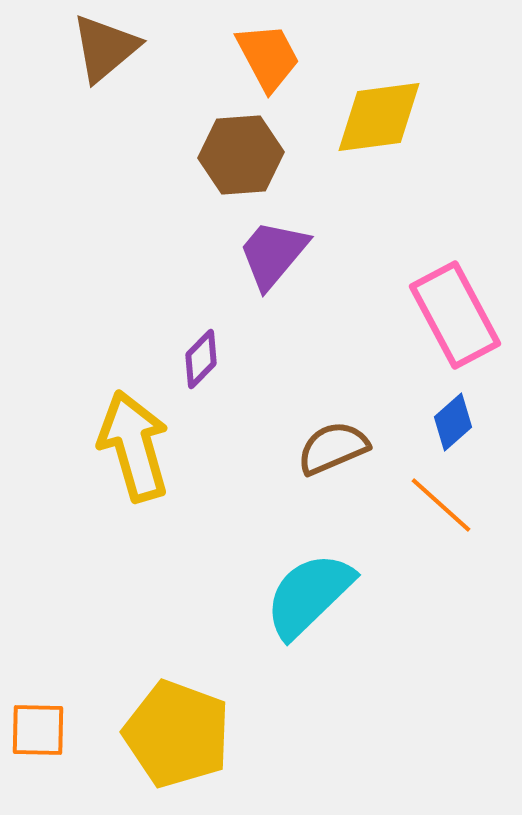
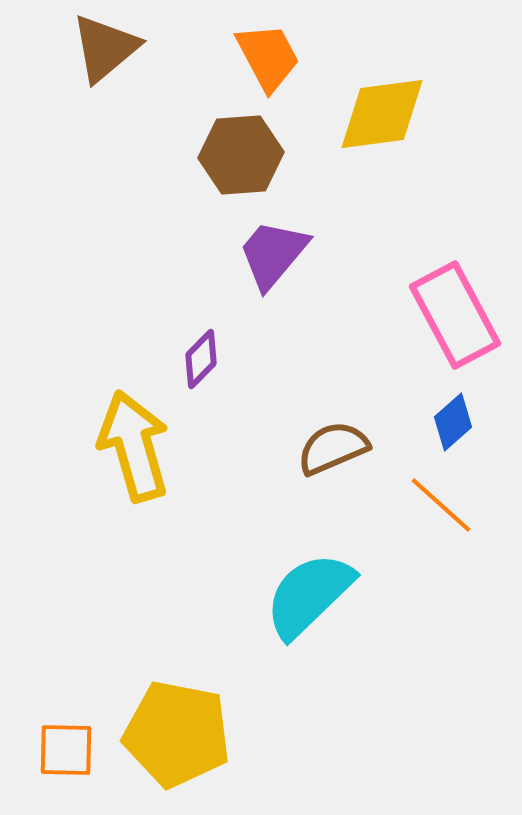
yellow diamond: moved 3 px right, 3 px up
orange square: moved 28 px right, 20 px down
yellow pentagon: rotated 9 degrees counterclockwise
